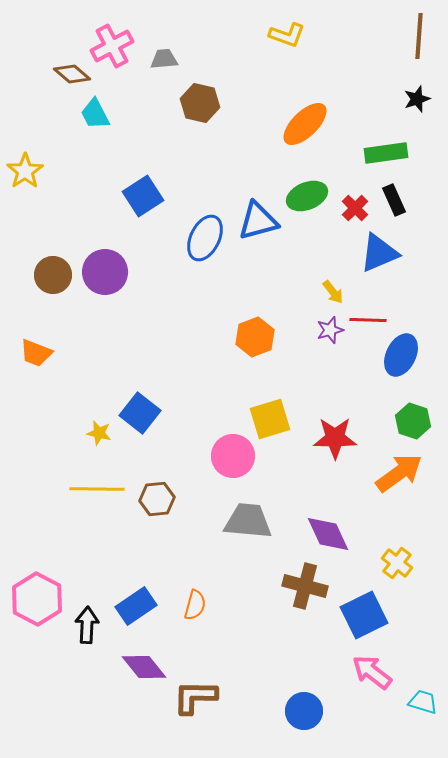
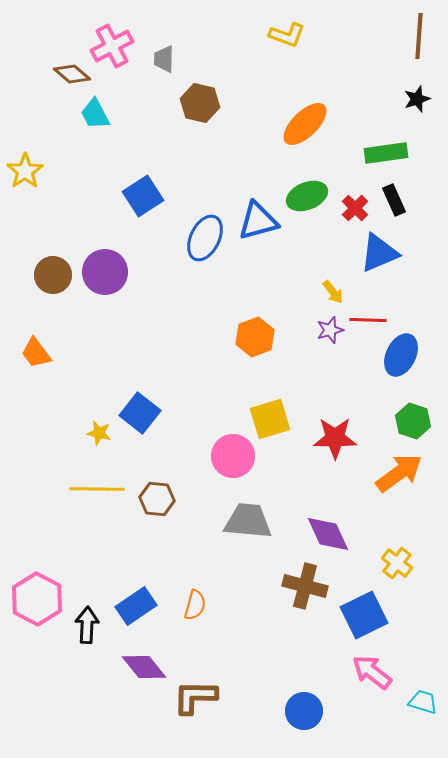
gray trapezoid at (164, 59): rotated 84 degrees counterclockwise
orange trapezoid at (36, 353): rotated 32 degrees clockwise
brown hexagon at (157, 499): rotated 12 degrees clockwise
